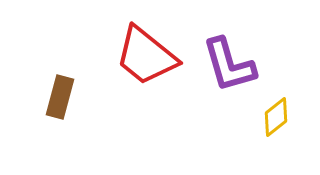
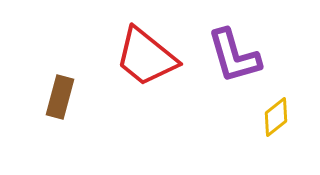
red trapezoid: moved 1 px down
purple L-shape: moved 5 px right, 9 px up
